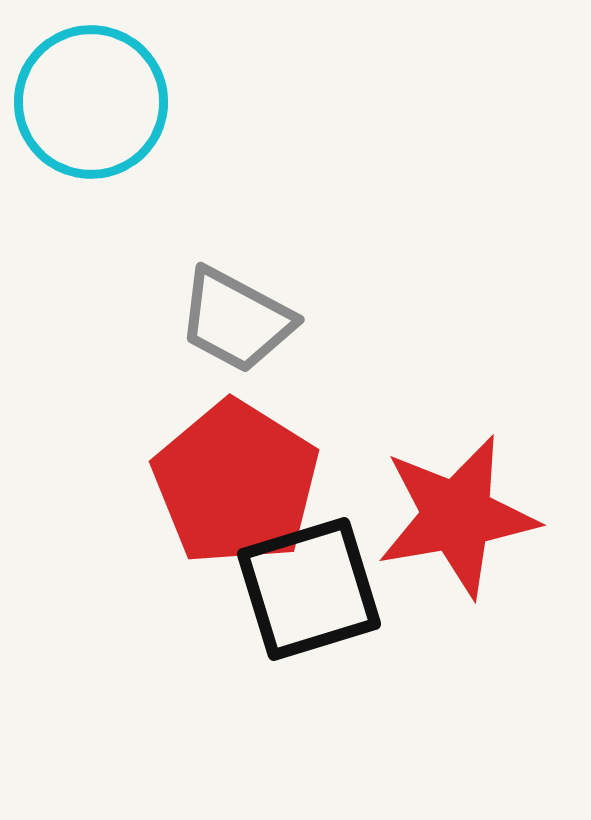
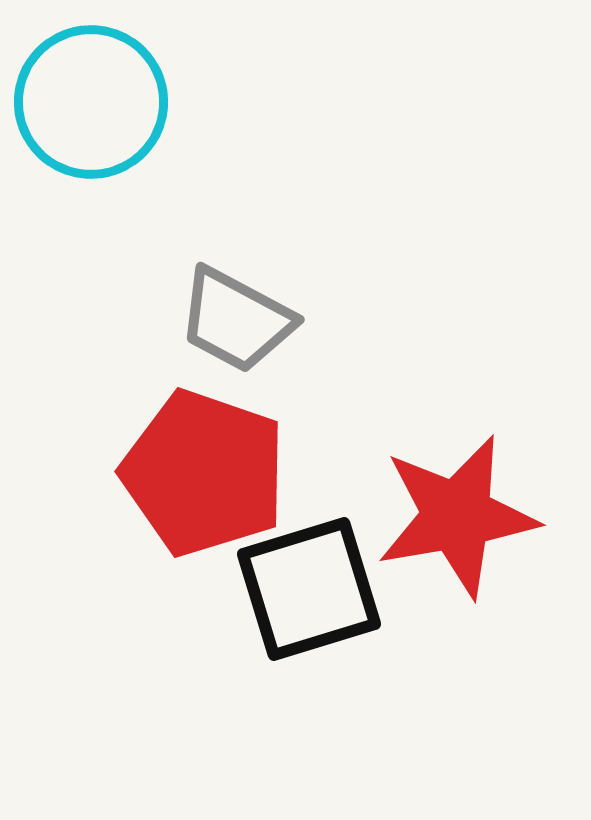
red pentagon: moved 32 px left, 10 px up; rotated 13 degrees counterclockwise
